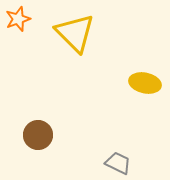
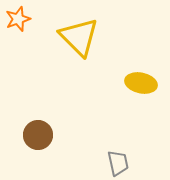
yellow triangle: moved 4 px right, 4 px down
yellow ellipse: moved 4 px left
gray trapezoid: rotated 52 degrees clockwise
